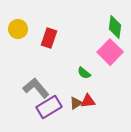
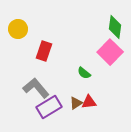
red rectangle: moved 5 px left, 13 px down
red triangle: moved 1 px right, 1 px down
